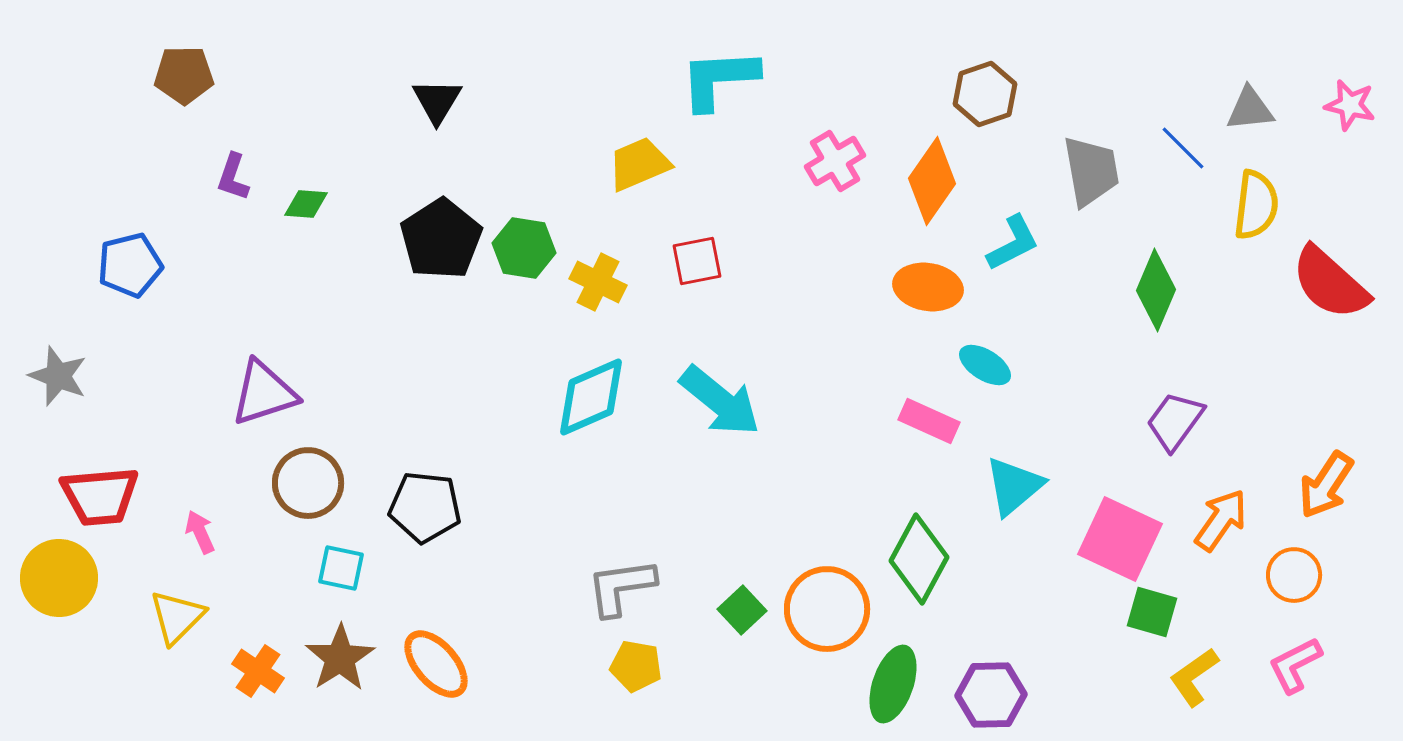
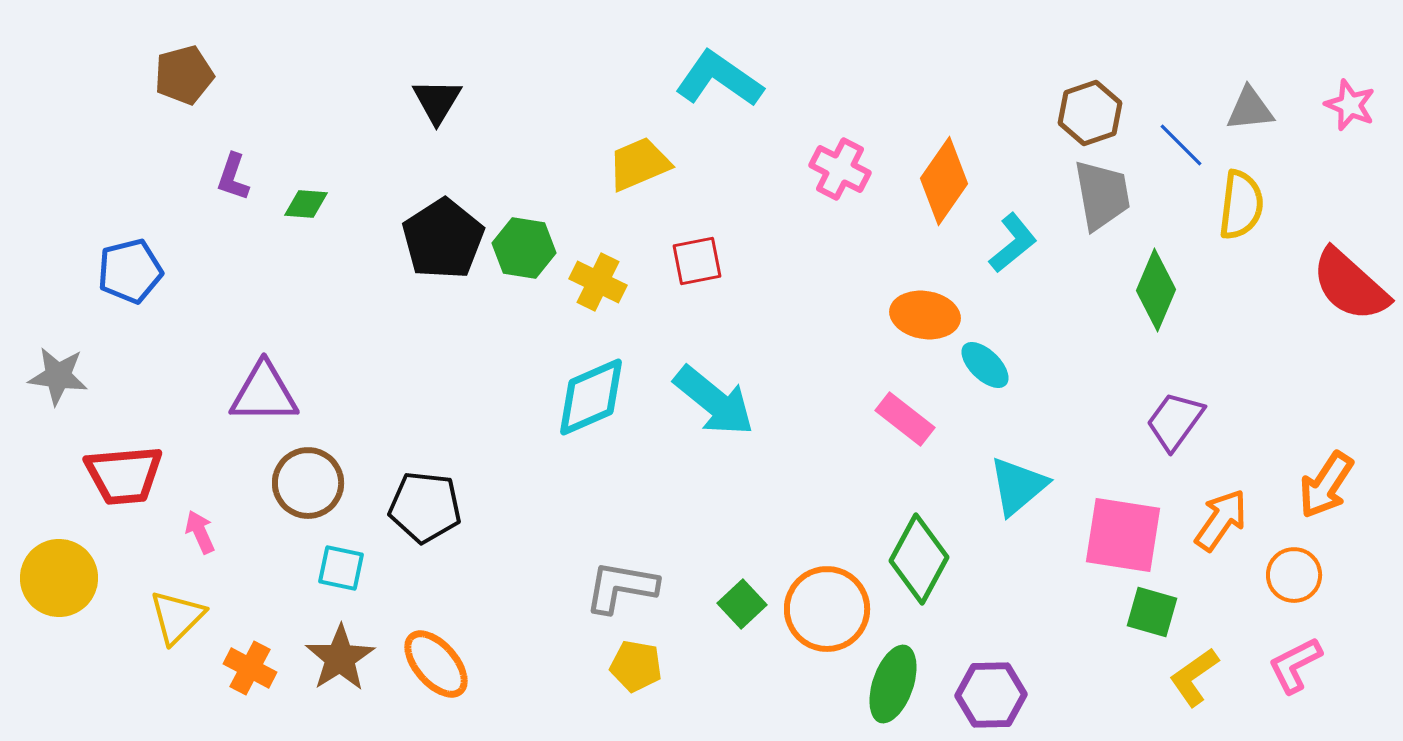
brown pentagon at (184, 75): rotated 14 degrees counterclockwise
cyan L-shape at (719, 79): rotated 38 degrees clockwise
brown hexagon at (985, 94): moved 105 px right, 19 px down
pink star at (1350, 105): rotated 9 degrees clockwise
blue line at (1183, 148): moved 2 px left, 3 px up
pink cross at (835, 161): moved 5 px right, 8 px down; rotated 32 degrees counterclockwise
gray trapezoid at (1091, 171): moved 11 px right, 24 px down
orange diamond at (932, 181): moved 12 px right
yellow semicircle at (1256, 205): moved 15 px left
black pentagon at (441, 239): moved 2 px right
cyan L-shape at (1013, 243): rotated 12 degrees counterclockwise
blue pentagon at (130, 265): moved 6 px down
red semicircle at (1330, 283): moved 20 px right, 2 px down
orange ellipse at (928, 287): moved 3 px left, 28 px down
cyan ellipse at (985, 365): rotated 12 degrees clockwise
gray star at (58, 376): rotated 14 degrees counterclockwise
purple triangle at (264, 393): rotated 18 degrees clockwise
cyan arrow at (720, 401): moved 6 px left
pink rectangle at (929, 421): moved 24 px left, 2 px up; rotated 14 degrees clockwise
cyan triangle at (1014, 486): moved 4 px right
red trapezoid at (100, 496): moved 24 px right, 21 px up
pink square at (1120, 539): moved 3 px right, 4 px up; rotated 16 degrees counterclockwise
gray L-shape at (621, 587): rotated 18 degrees clockwise
green square at (742, 610): moved 6 px up
orange cross at (258, 671): moved 8 px left, 3 px up; rotated 6 degrees counterclockwise
